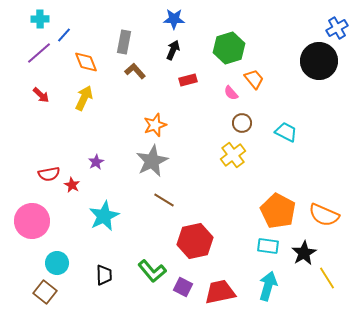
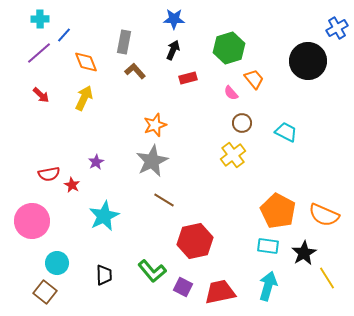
black circle: moved 11 px left
red rectangle: moved 2 px up
